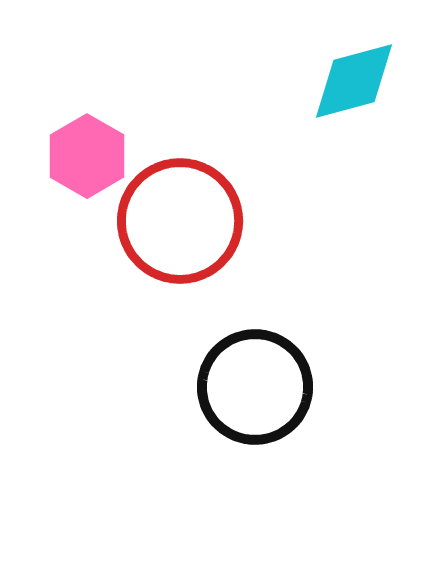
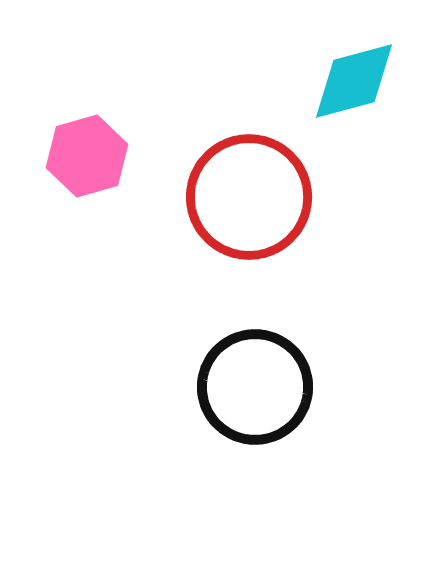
pink hexagon: rotated 14 degrees clockwise
red circle: moved 69 px right, 24 px up
